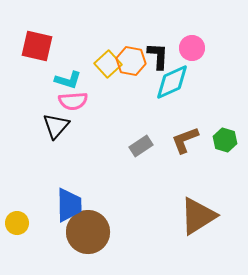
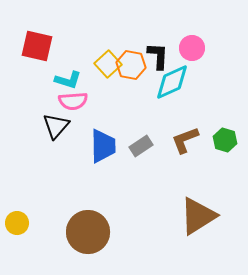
orange hexagon: moved 4 px down
blue trapezoid: moved 34 px right, 59 px up
